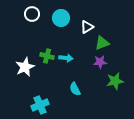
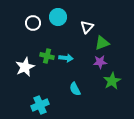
white circle: moved 1 px right, 9 px down
cyan circle: moved 3 px left, 1 px up
white triangle: rotated 16 degrees counterclockwise
green star: moved 3 px left; rotated 18 degrees counterclockwise
